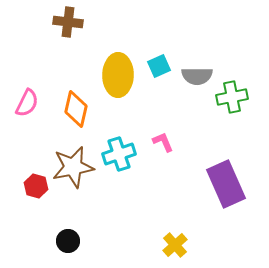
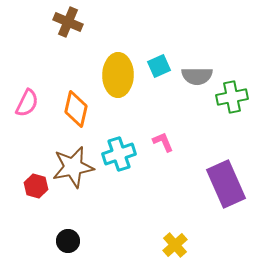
brown cross: rotated 16 degrees clockwise
